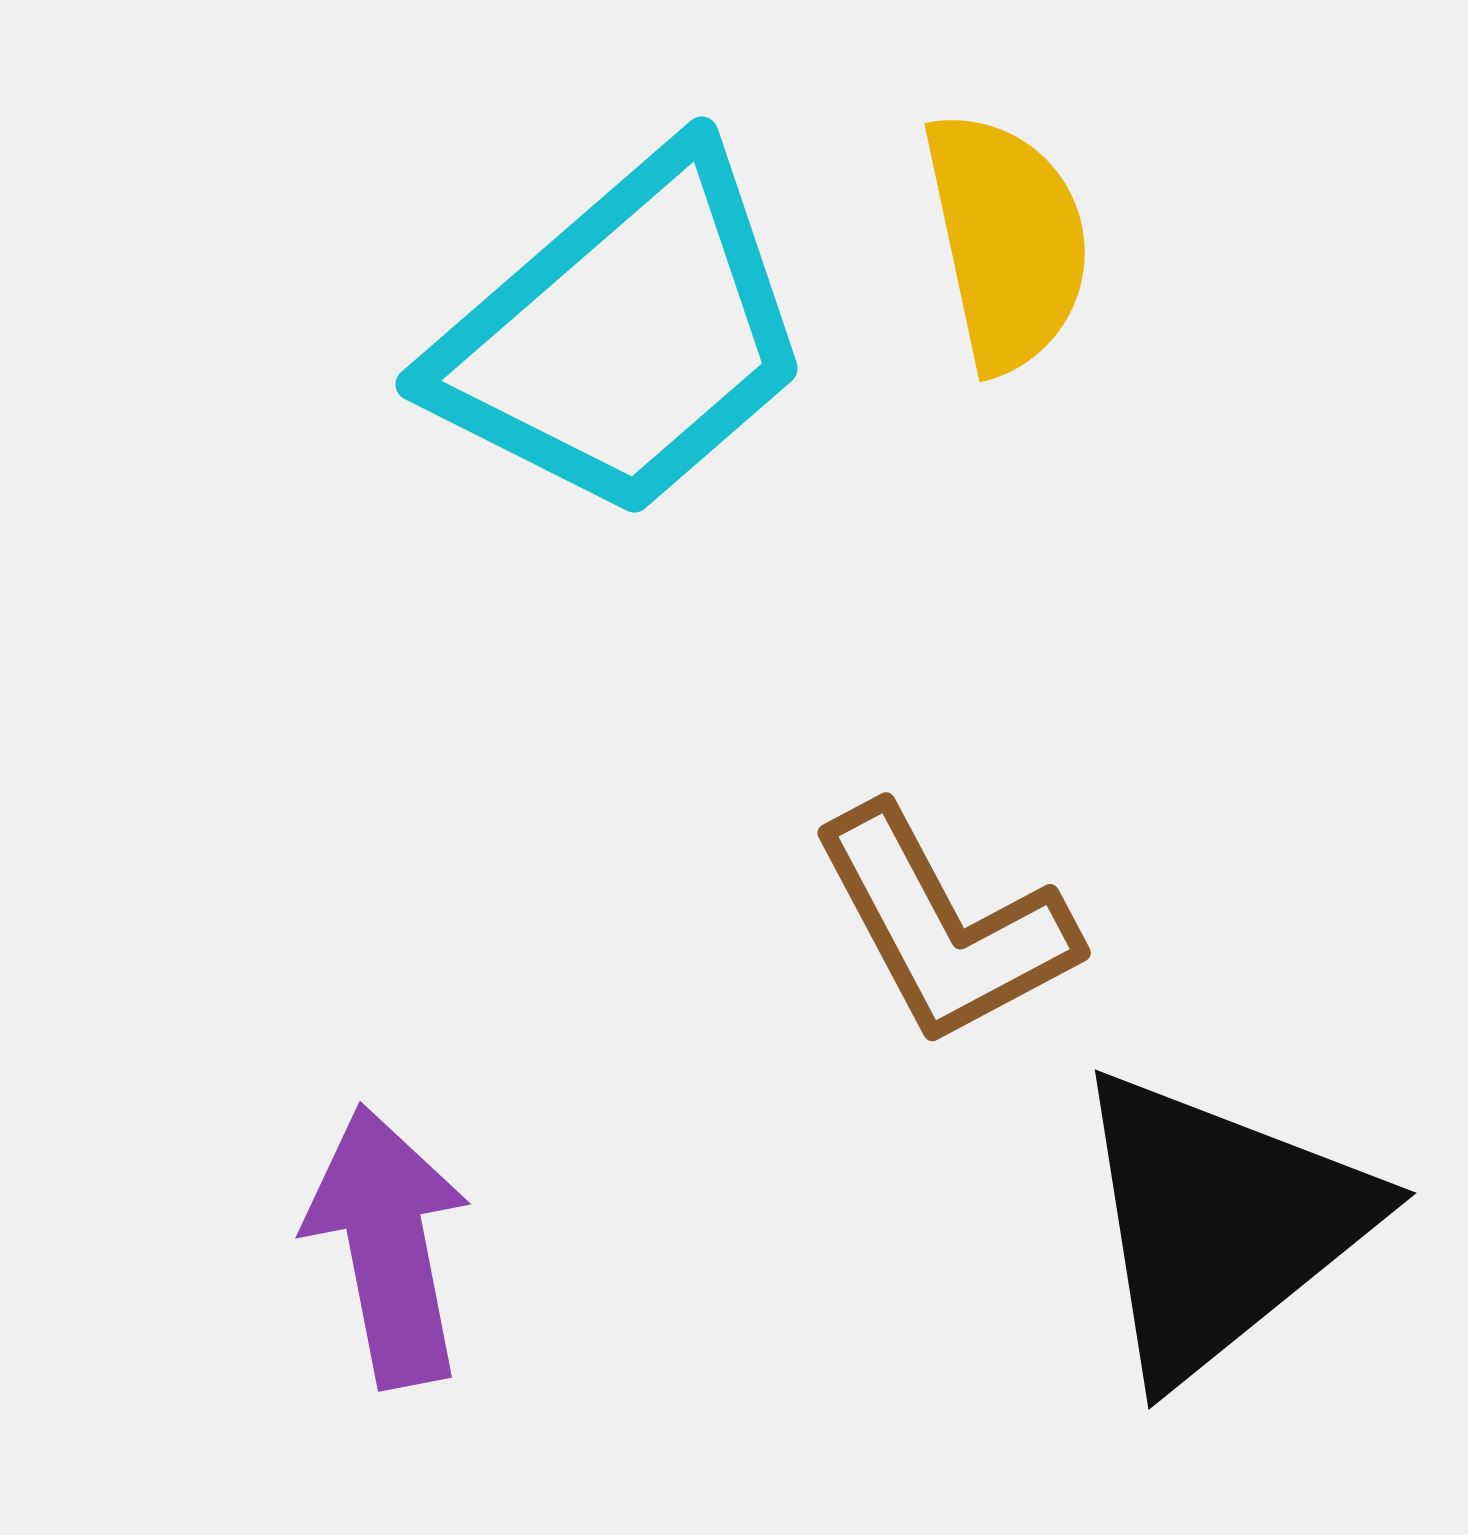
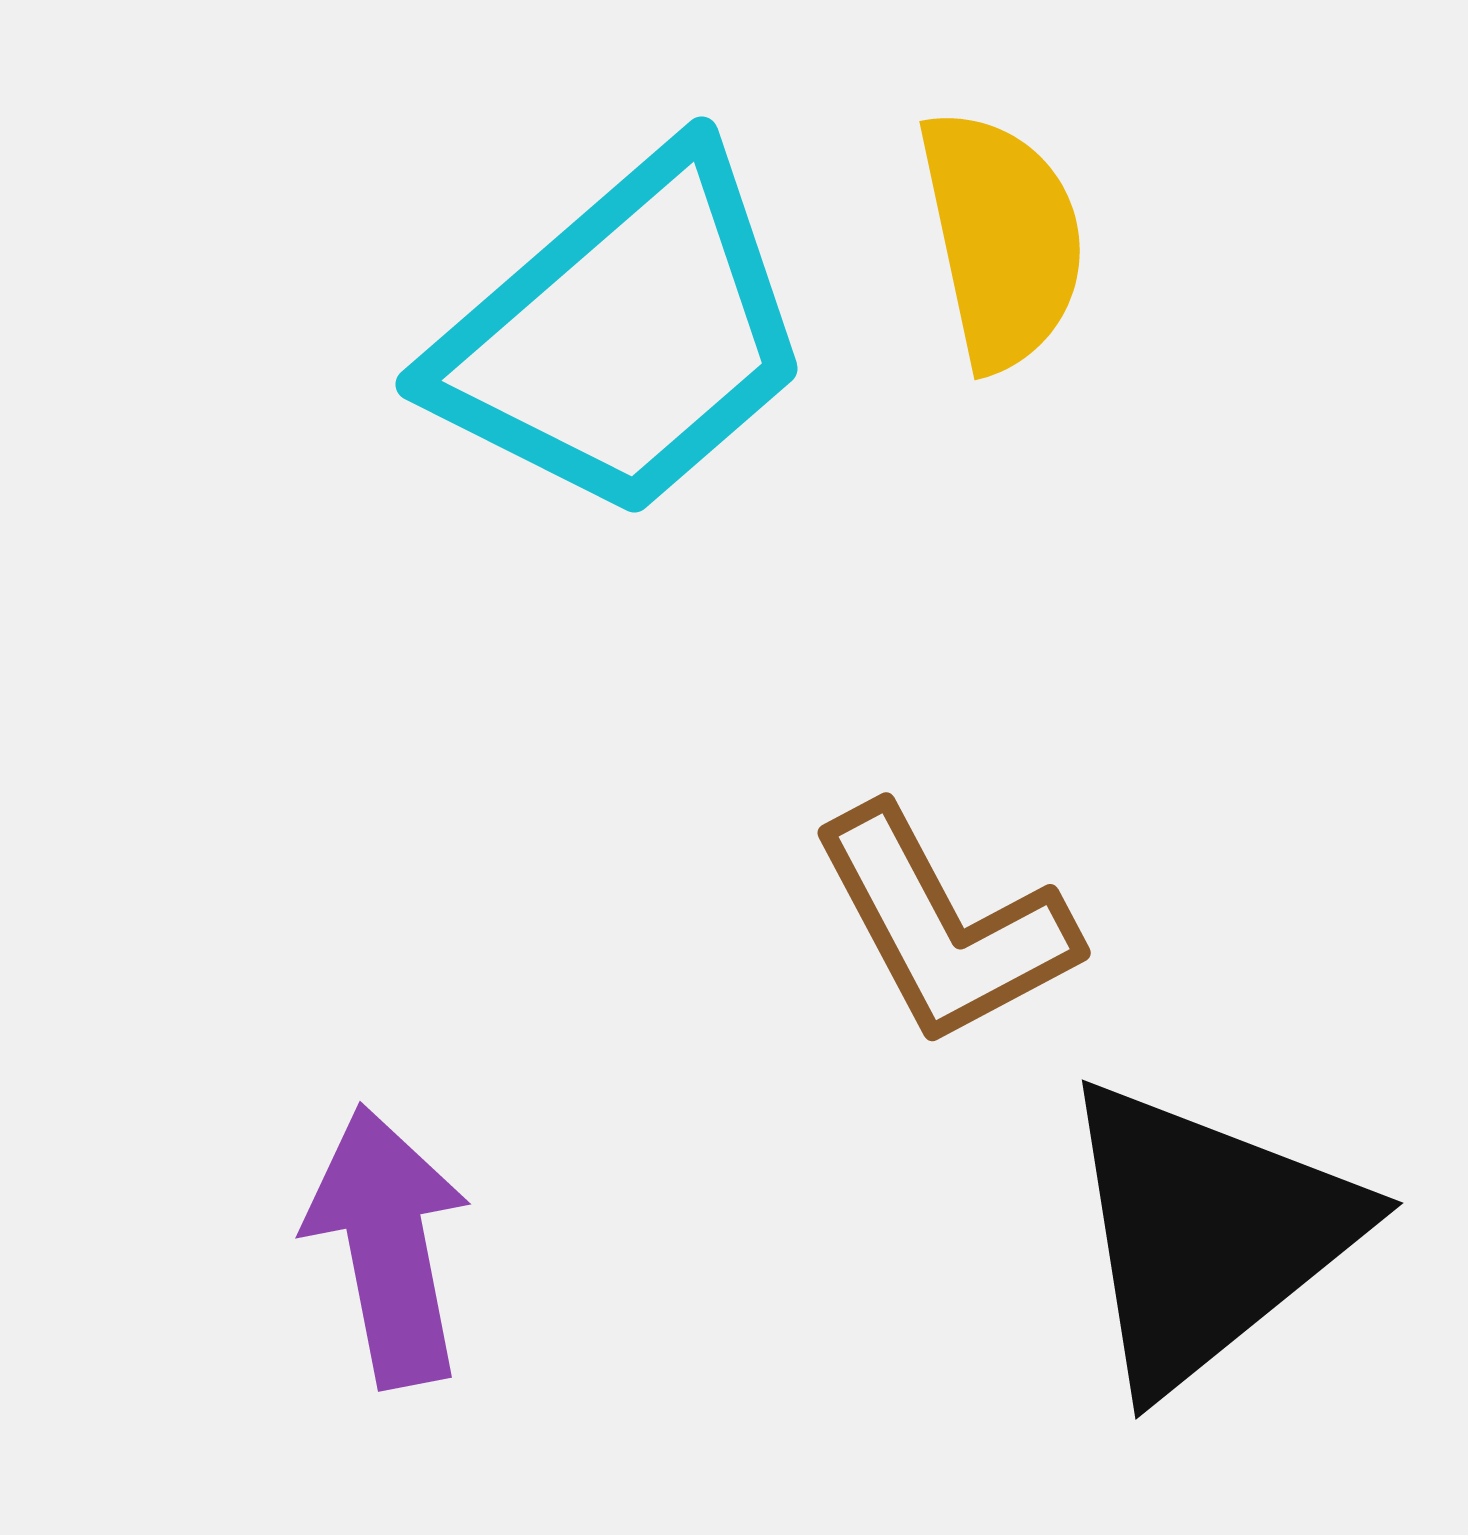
yellow semicircle: moved 5 px left, 2 px up
black triangle: moved 13 px left, 10 px down
